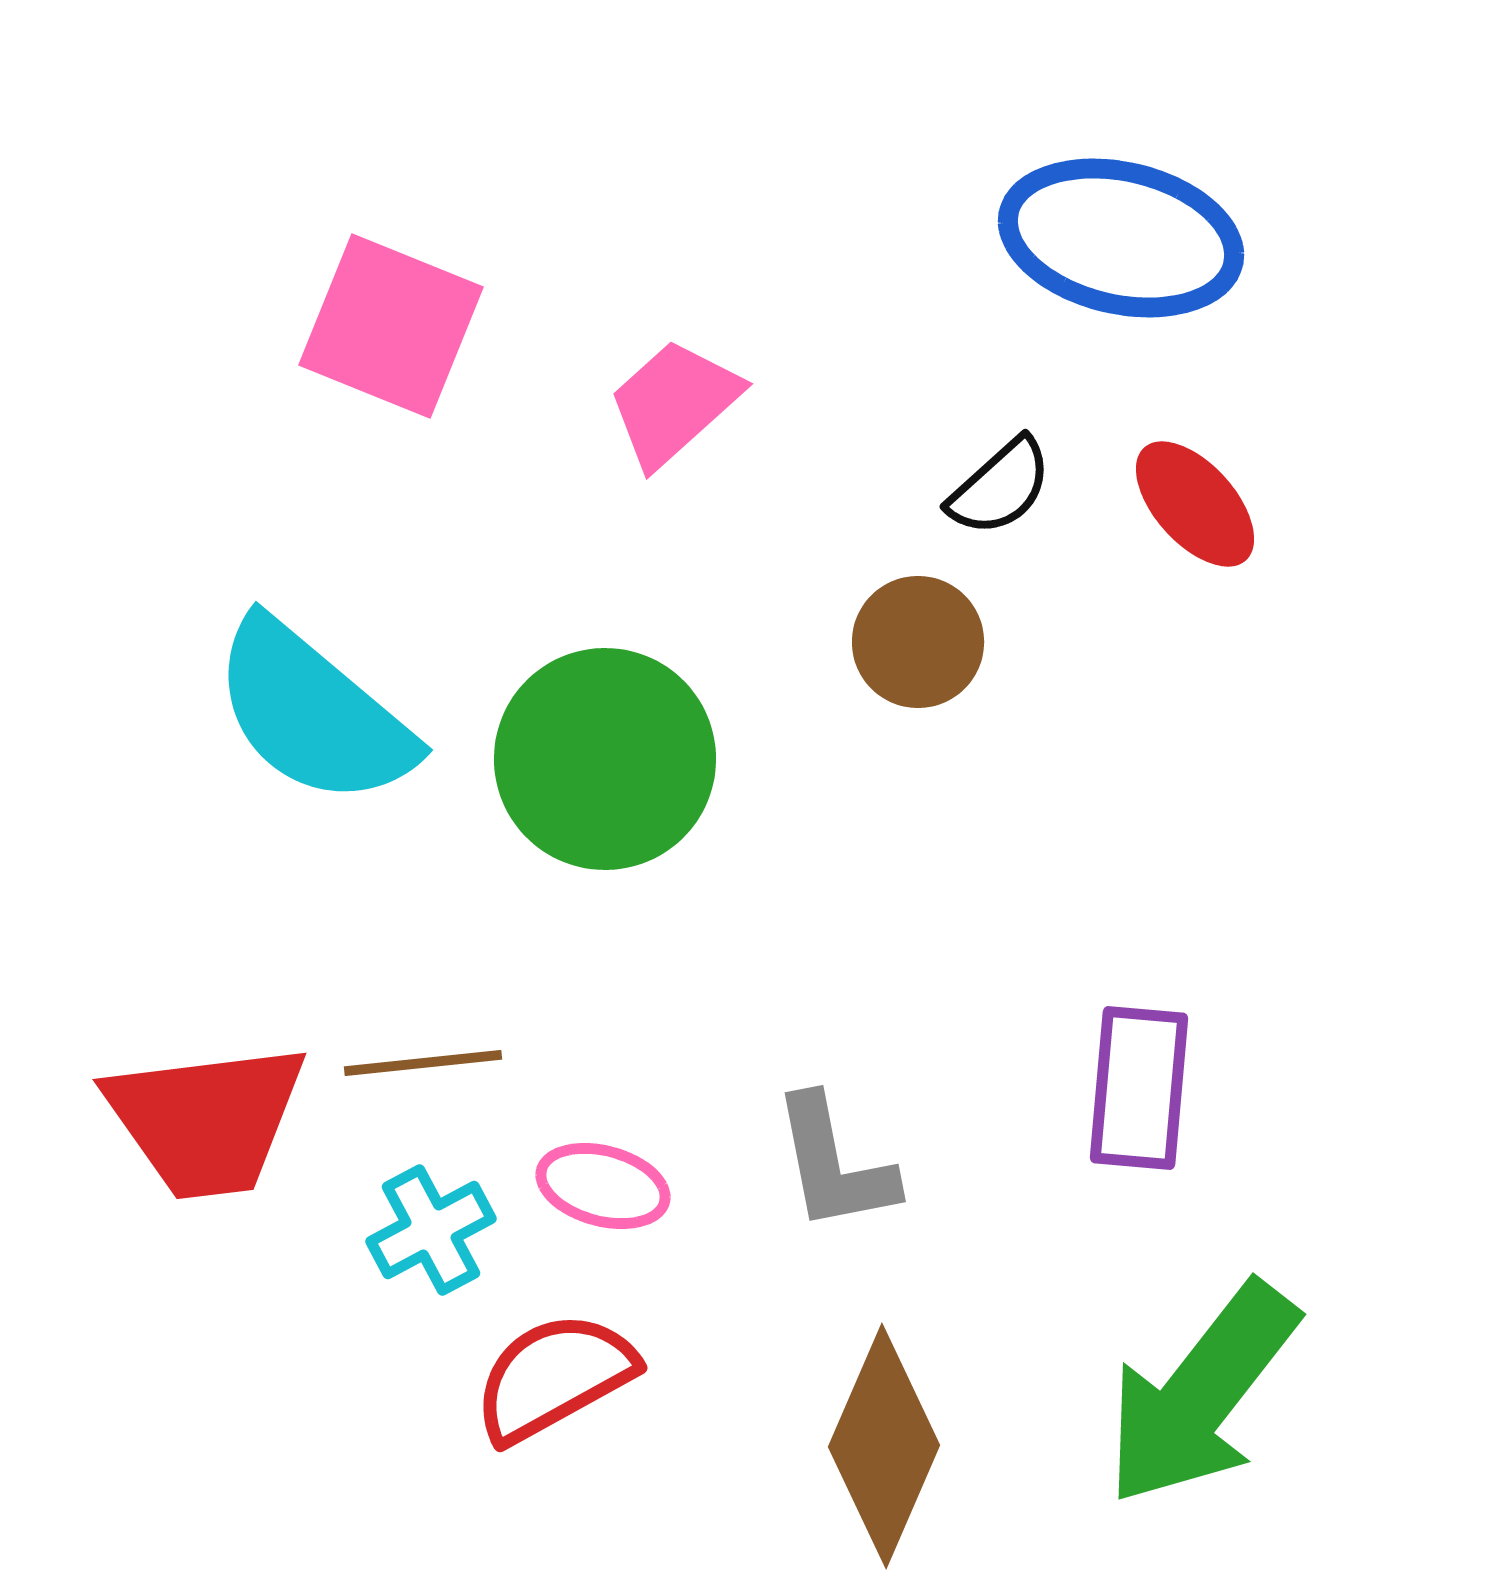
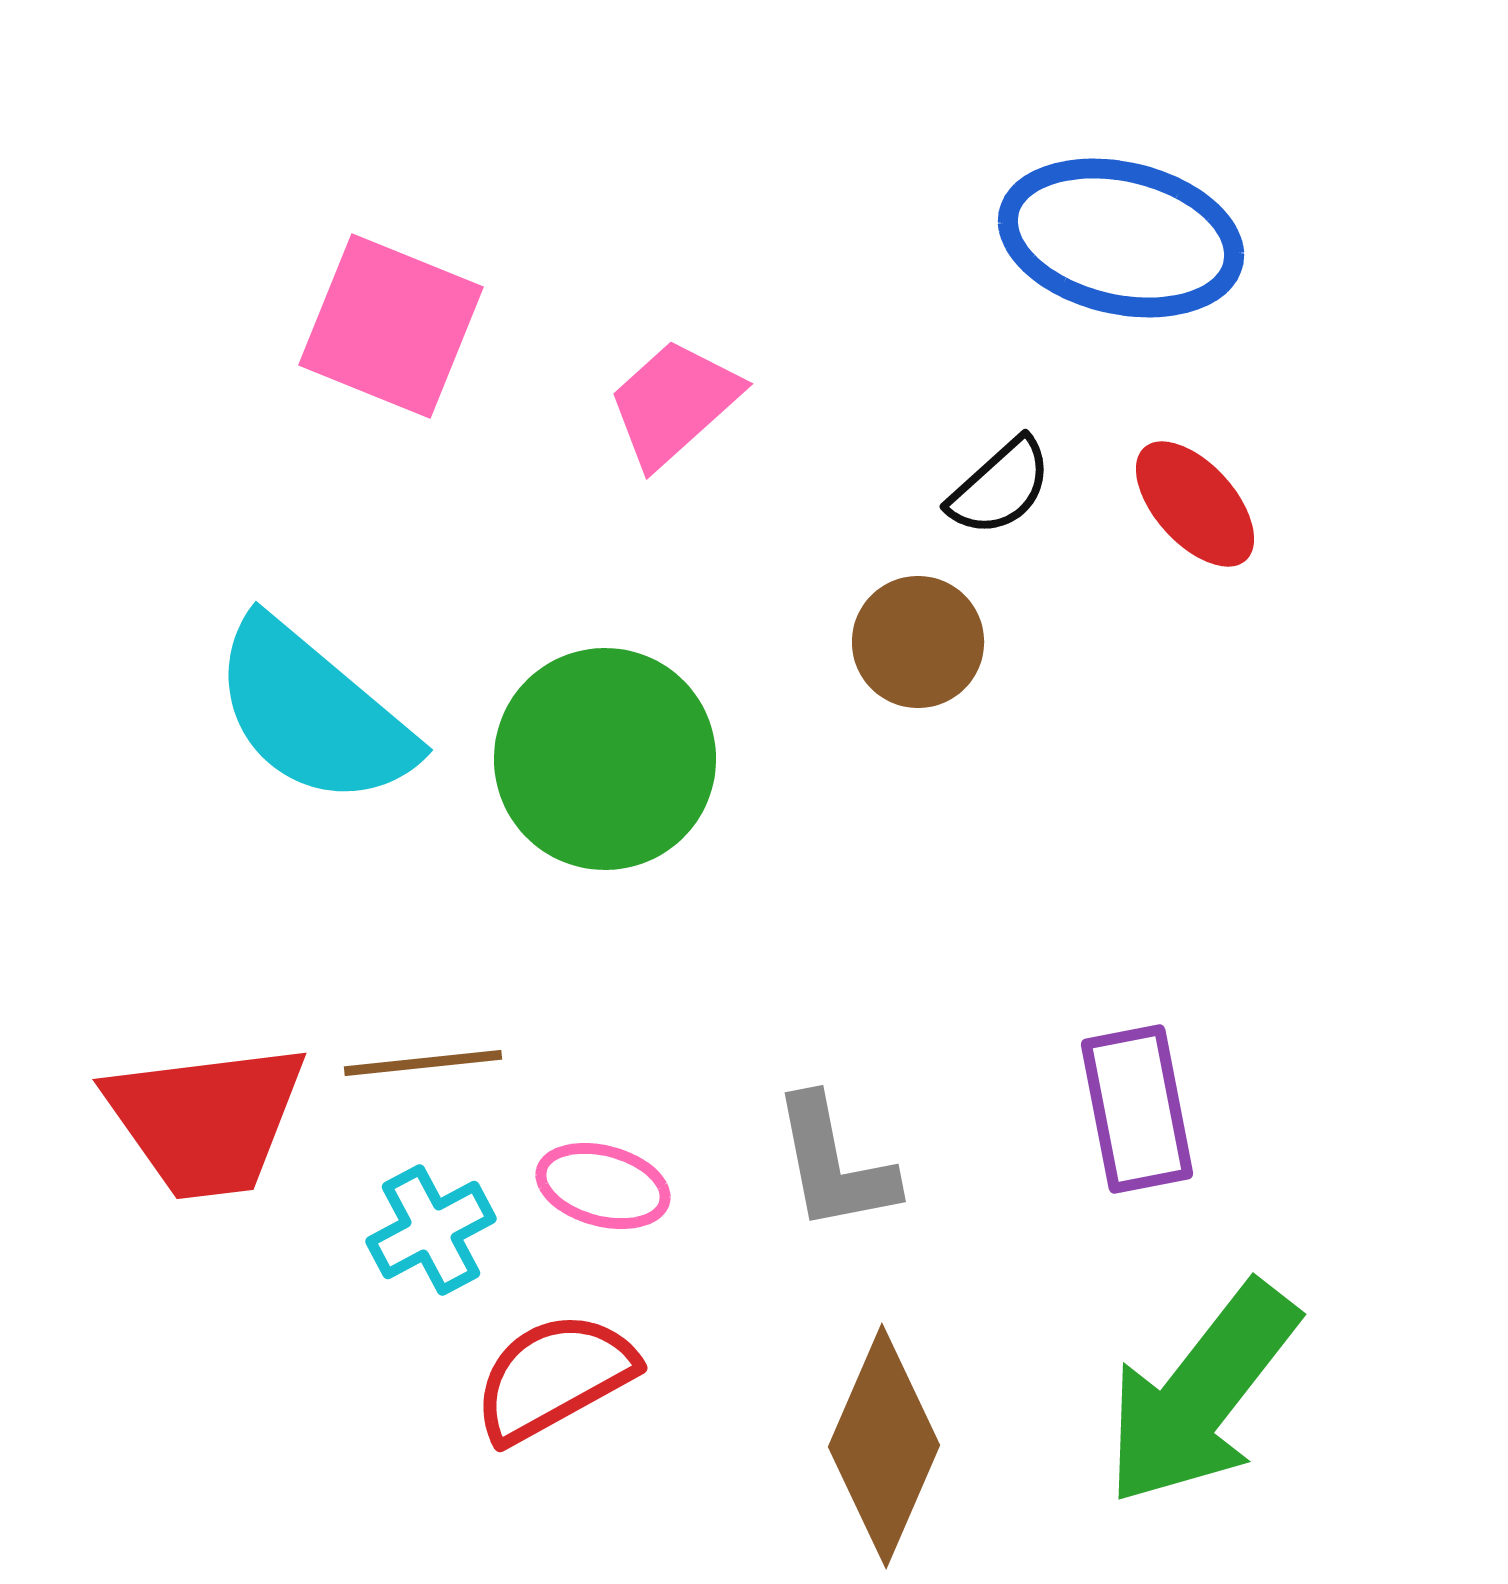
purple rectangle: moved 2 px left, 21 px down; rotated 16 degrees counterclockwise
